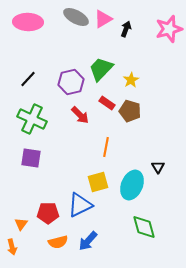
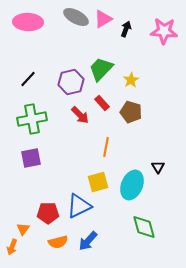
pink star: moved 5 px left, 2 px down; rotated 20 degrees clockwise
red rectangle: moved 5 px left; rotated 14 degrees clockwise
brown pentagon: moved 1 px right, 1 px down
green cross: rotated 36 degrees counterclockwise
purple square: rotated 20 degrees counterclockwise
blue triangle: moved 1 px left, 1 px down
orange triangle: moved 2 px right, 5 px down
orange arrow: rotated 35 degrees clockwise
